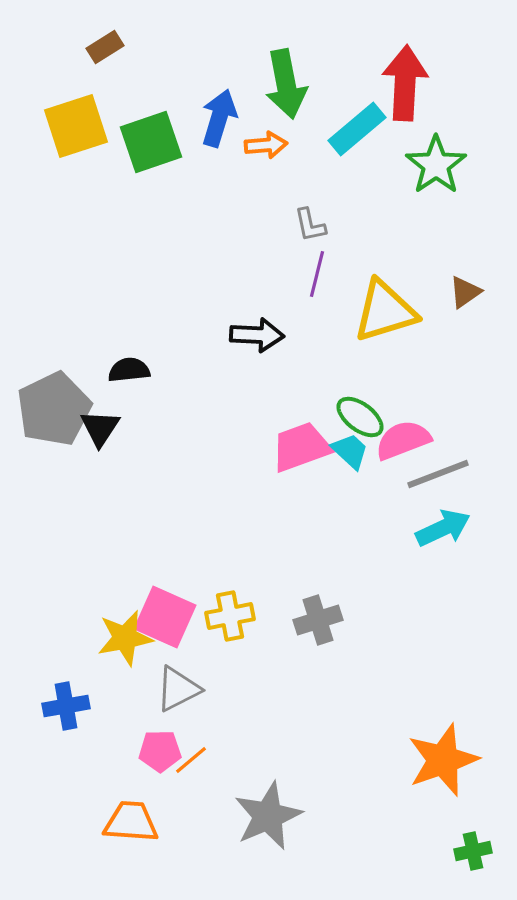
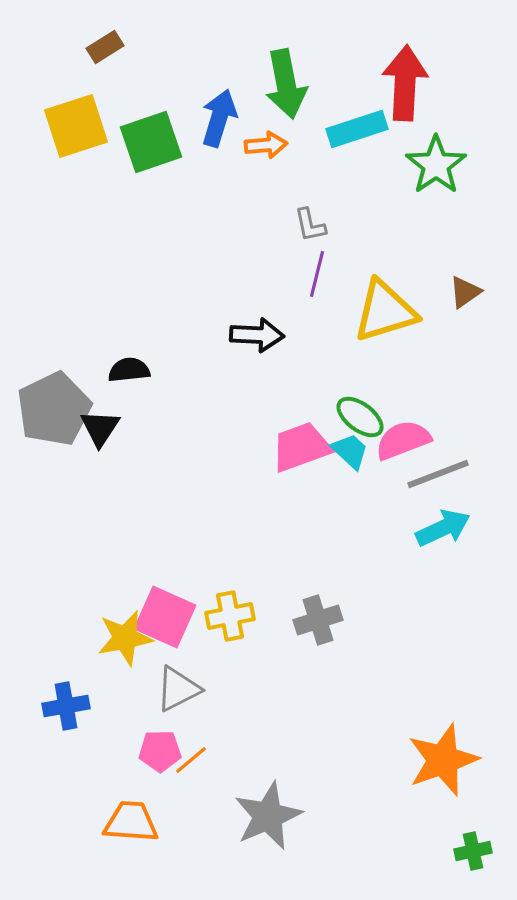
cyan rectangle: rotated 22 degrees clockwise
